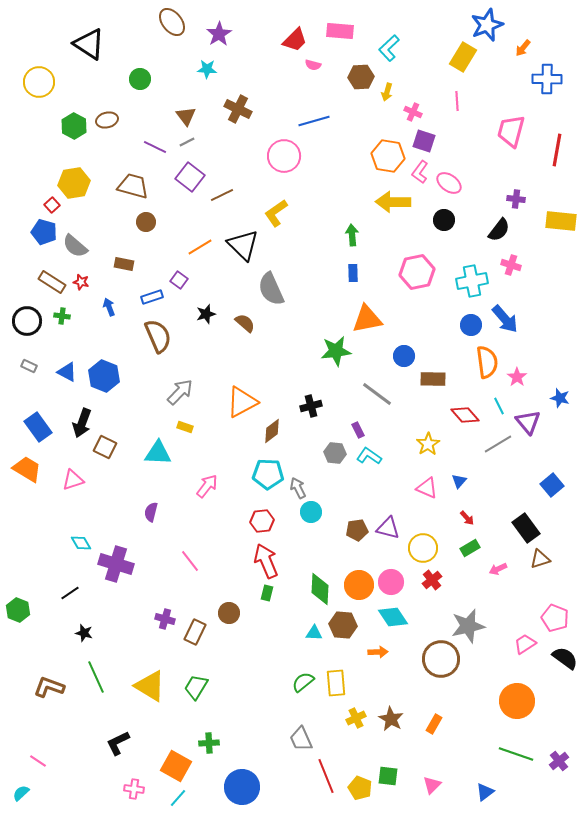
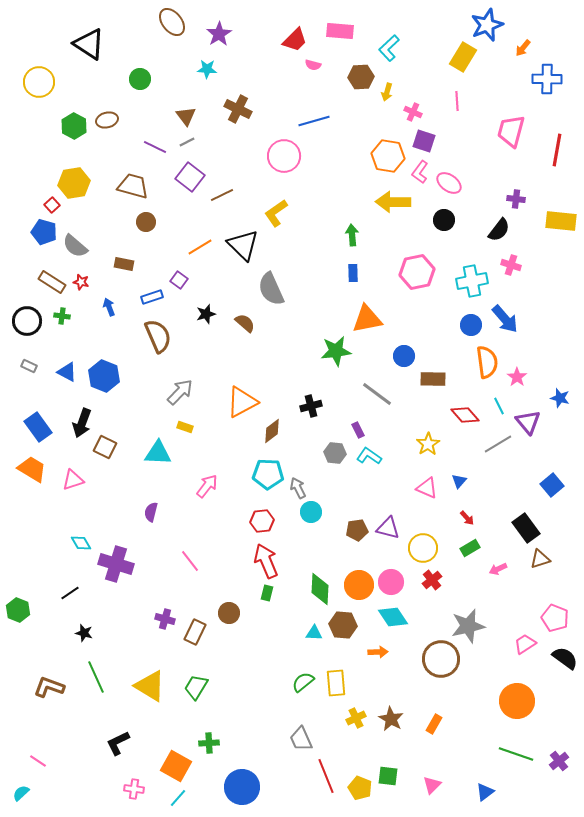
orange trapezoid at (27, 469): moved 5 px right
